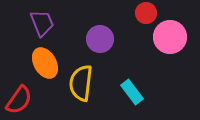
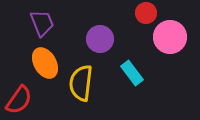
cyan rectangle: moved 19 px up
